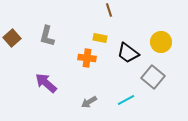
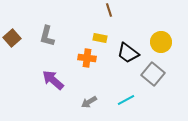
gray square: moved 3 px up
purple arrow: moved 7 px right, 3 px up
